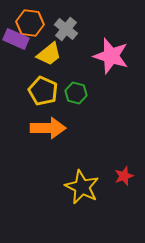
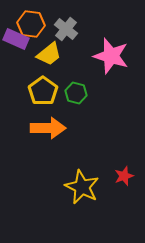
orange hexagon: moved 1 px right, 1 px down
yellow pentagon: rotated 12 degrees clockwise
